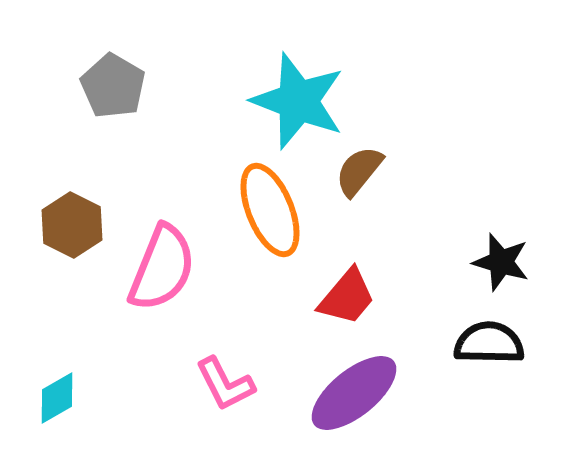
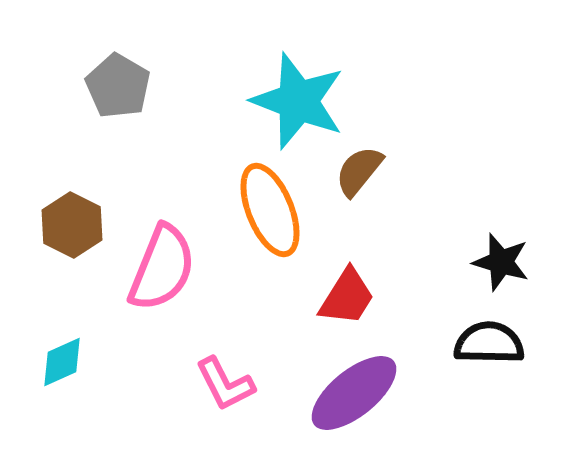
gray pentagon: moved 5 px right
red trapezoid: rotated 8 degrees counterclockwise
cyan diamond: moved 5 px right, 36 px up; rotated 6 degrees clockwise
